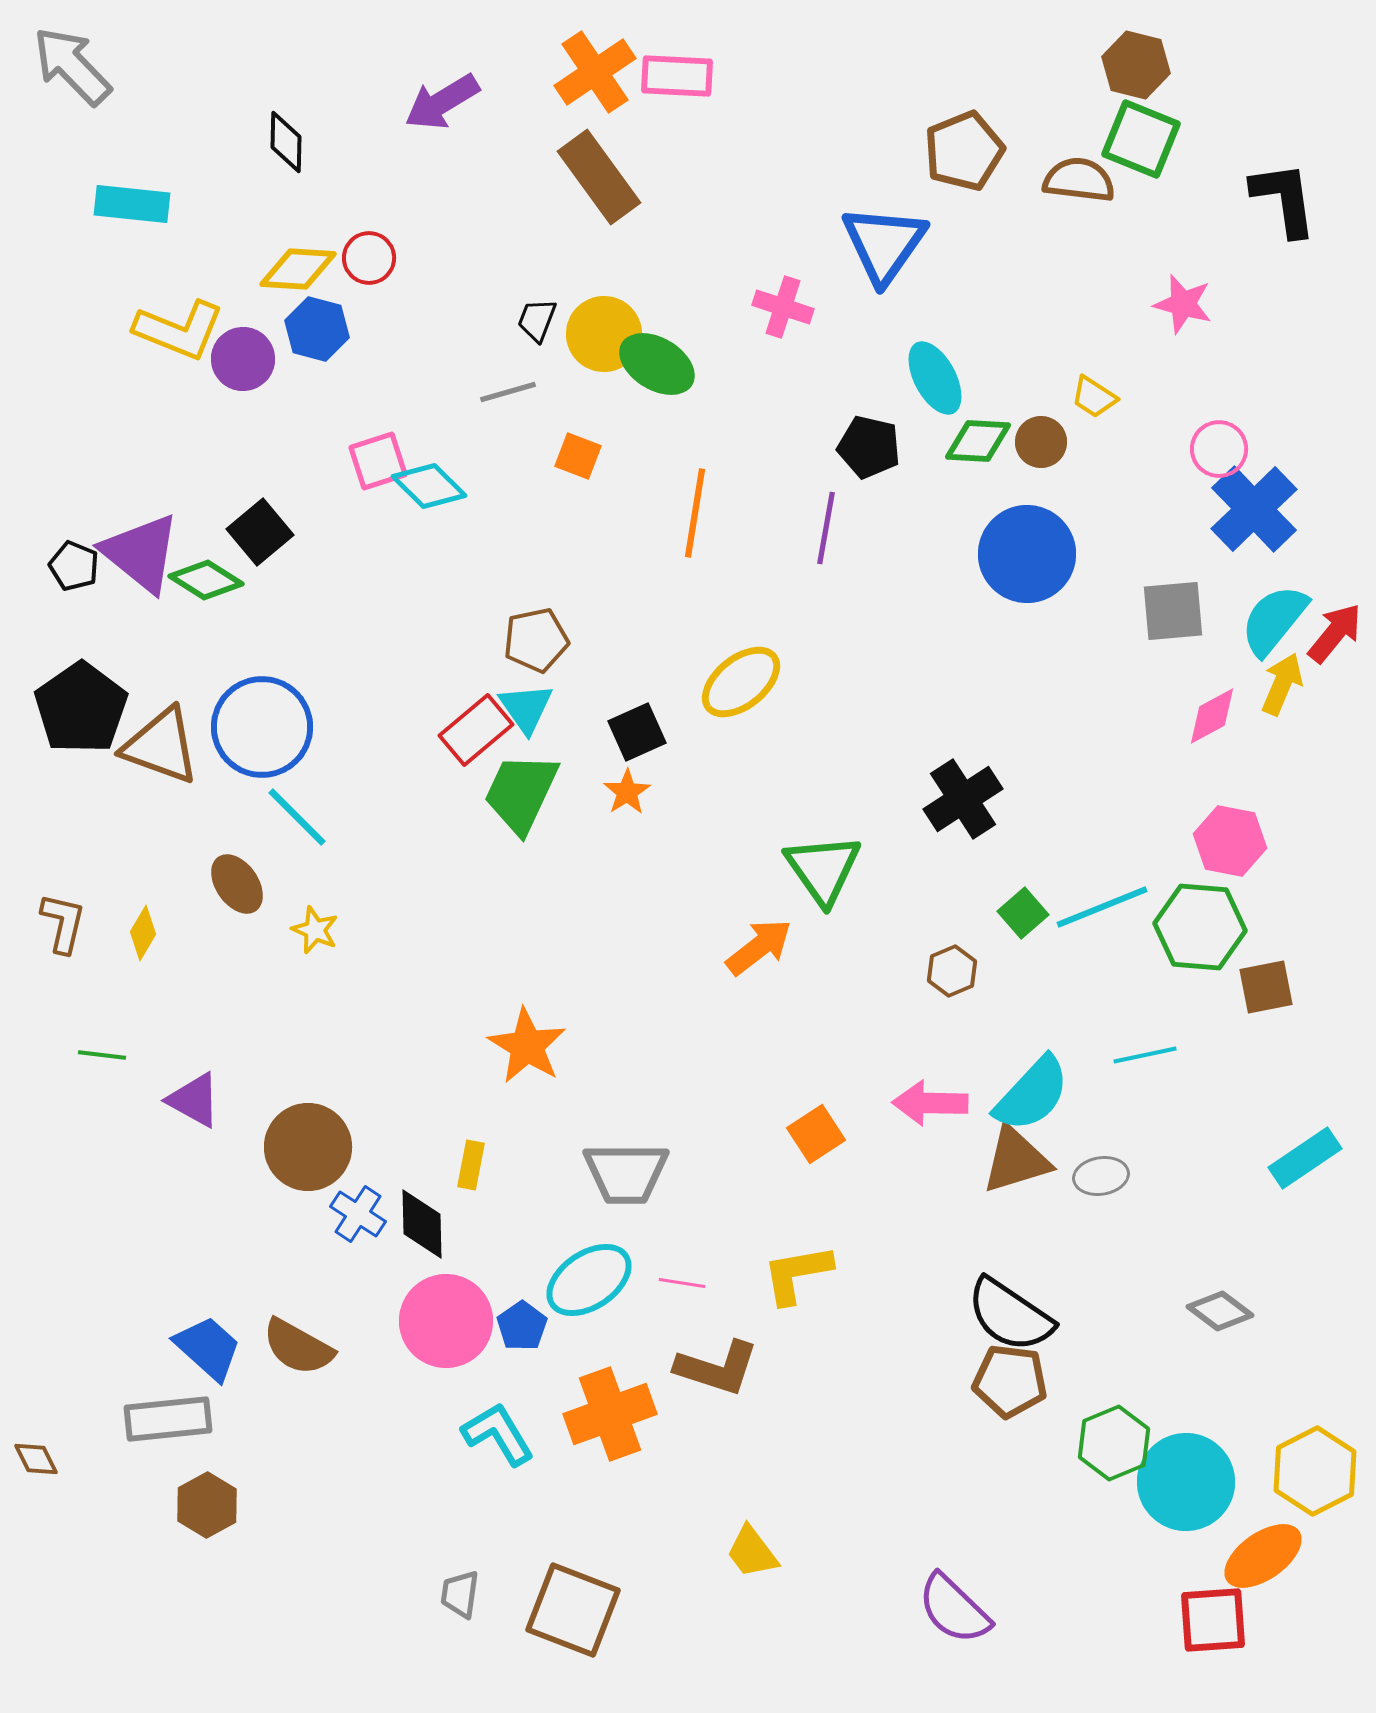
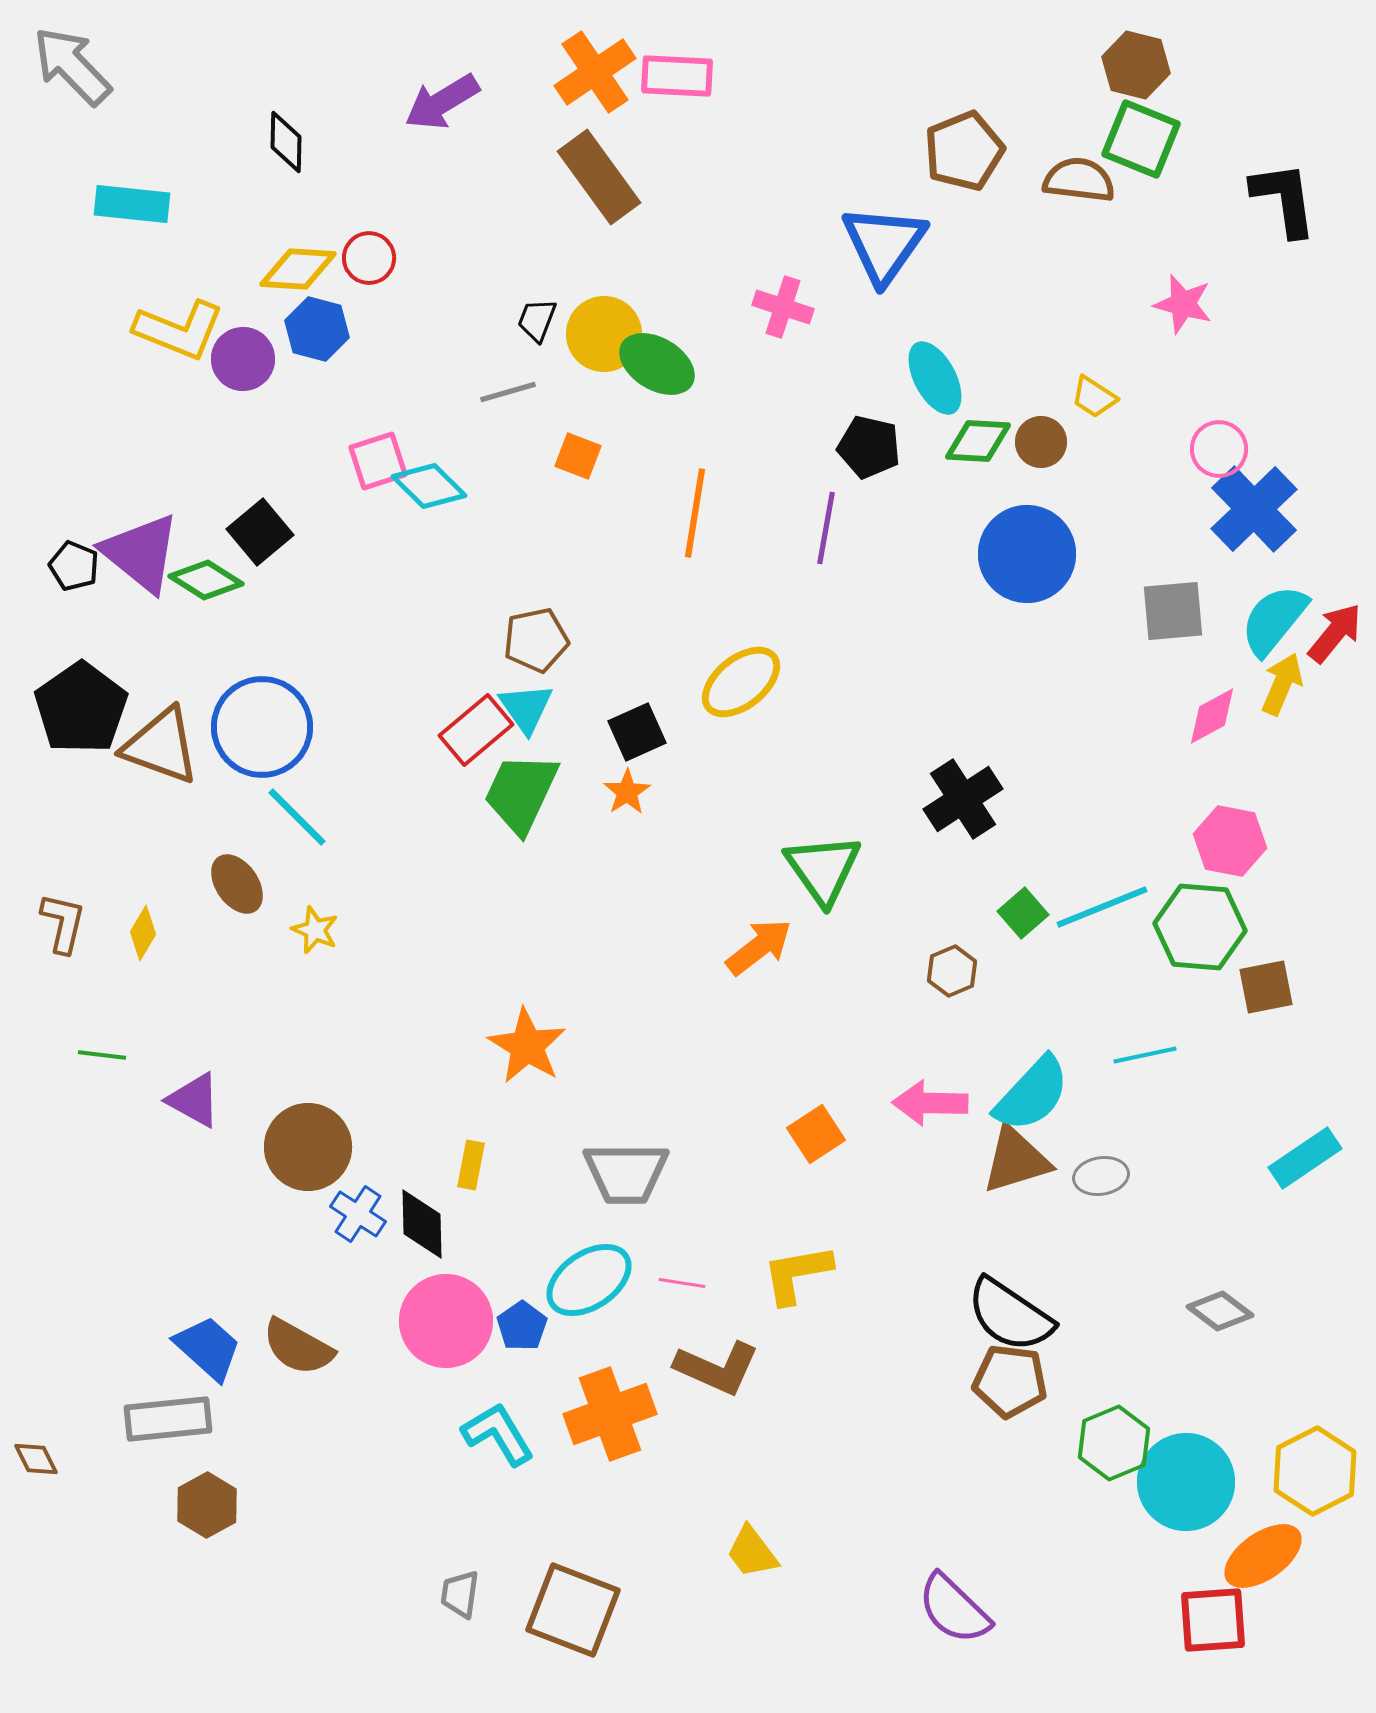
brown L-shape at (717, 1368): rotated 6 degrees clockwise
